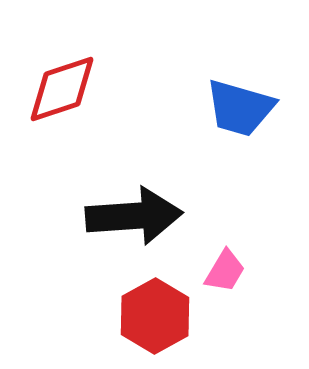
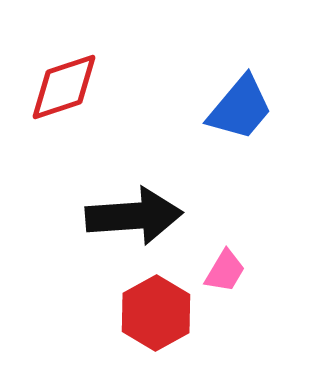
red diamond: moved 2 px right, 2 px up
blue trapezoid: rotated 66 degrees counterclockwise
red hexagon: moved 1 px right, 3 px up
